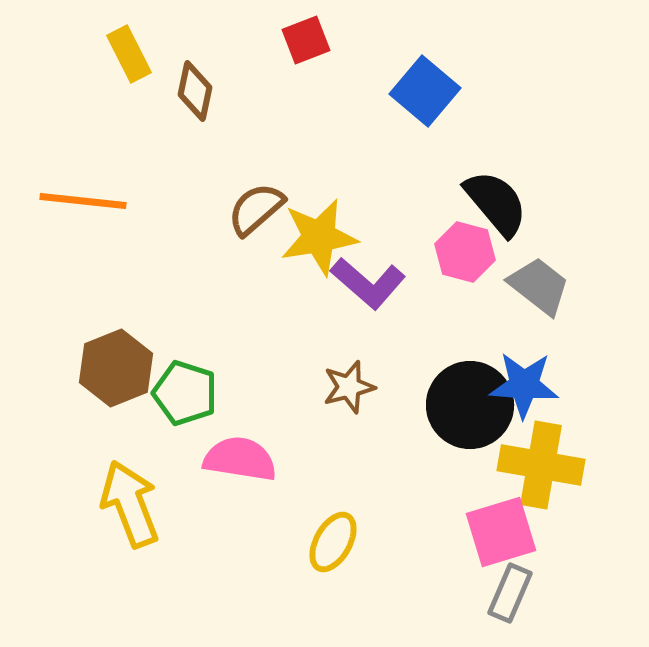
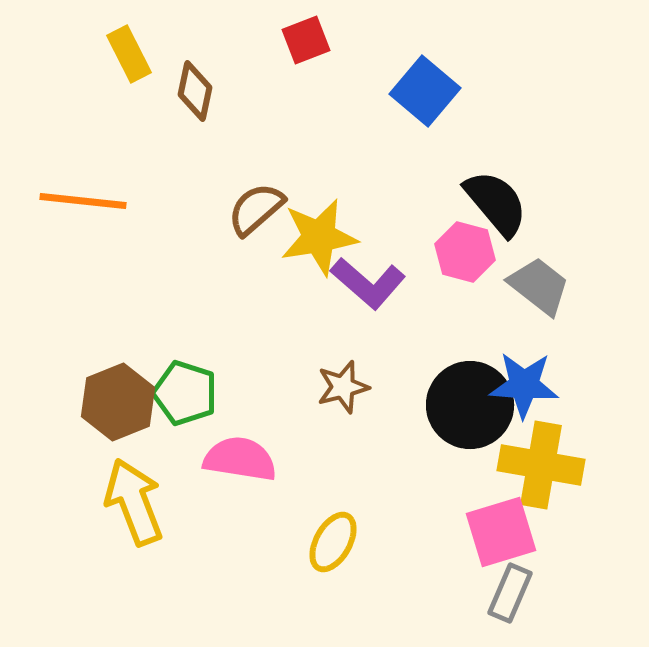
brown hexagon: moved 2 px right, 34 px down
brown star: moved 6 px left
yellow arrow: moved 4 px right, 2 px up
